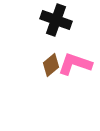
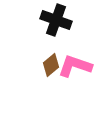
pink L-shape: moved 2 px down
